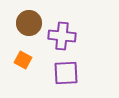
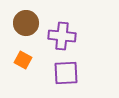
brown circle: moved 3 px left
